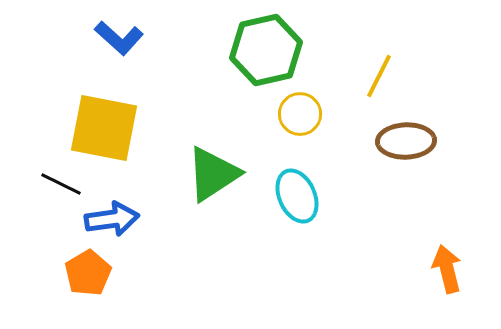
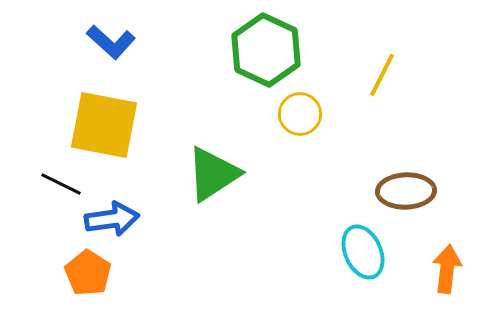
blue L-shape: moved 8 px left, 4 px down
green hexagon: rotated 22 degrees counterclockwise
yellow line: moved 3 px right, 1 px up
yellow square: moved 3 px up
brown ellipse: moved 50 px down
cyan ellipse: moved 66 px right, 56 px down
orange arrow: rotated 21 degrees clockwise
orange pentagon: rotated 9 degrees counterclockwise
